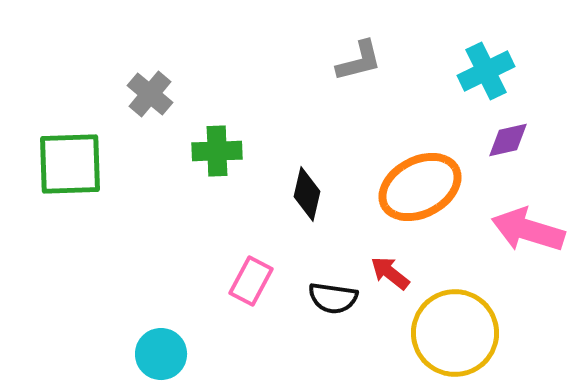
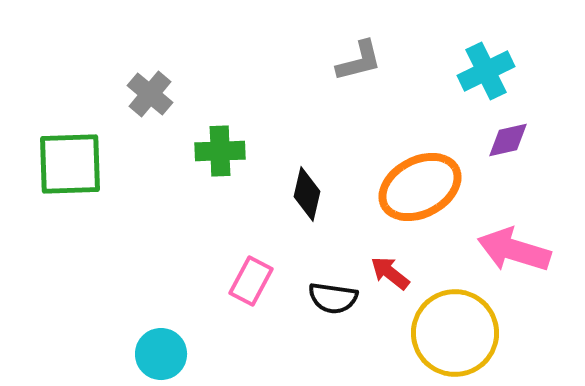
green cross: moved 3 px right
pink arrow: moved 14 px left, 20 px down
